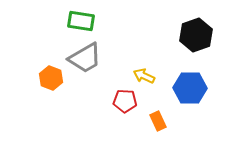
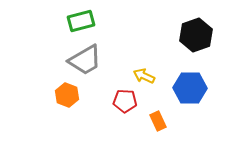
green rectangle: rotated 24 degrees counterclockwise
gray trapezoid: moved 2 px down
orange hexagon: moved 16 px right, 17 px down
